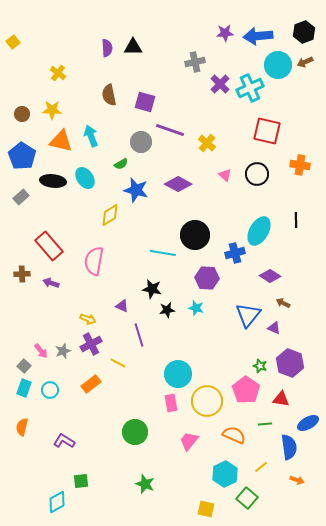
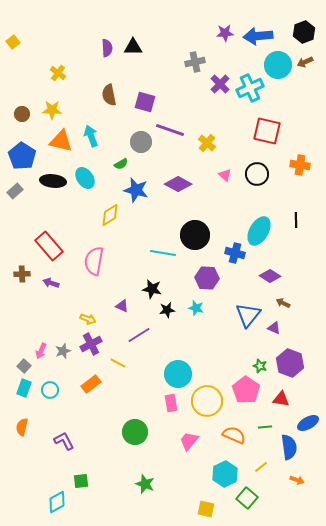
gray rectangle at (21, 197): moved 6 px left, 6 px up
blue cross at (235, 253): rotated 30 degrees clockwise
purple line at (139, 335): rotated 75 degrees clockwise
pink arrow at (41, 351): rotated 63 degrees clockwise
green line at (265, 424): moved 3 px down
purple L-shape at (64, 441): rotated 30 degrees clockwise
